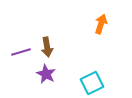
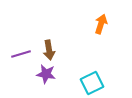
brown arrow: moved 2 px right, 3 px down
purple line: moved 2 px down
purple star: rotated 18 degrees counterclockwise
